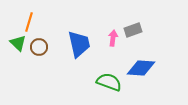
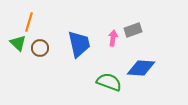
brown circle: moved 1 px right, 1 px down
